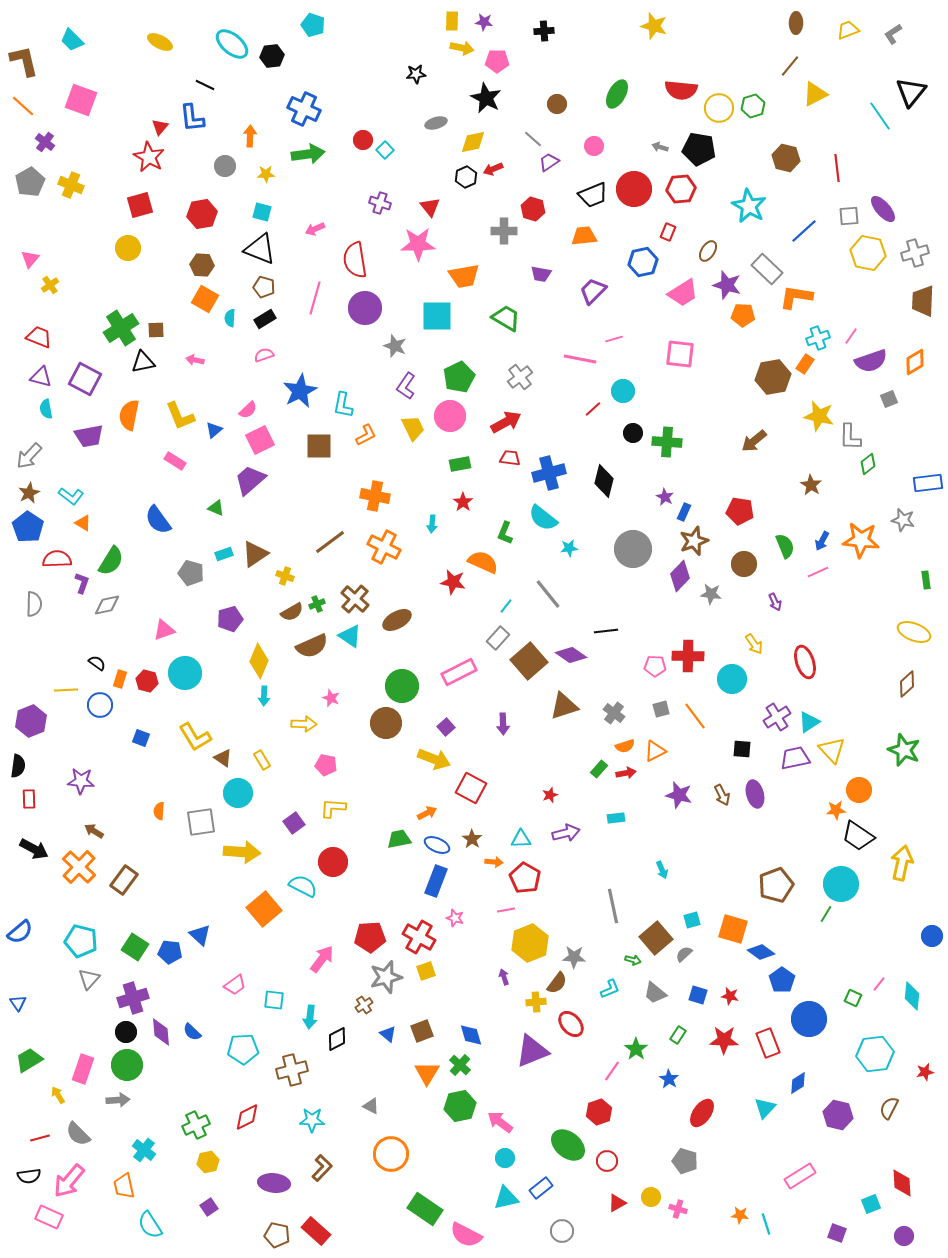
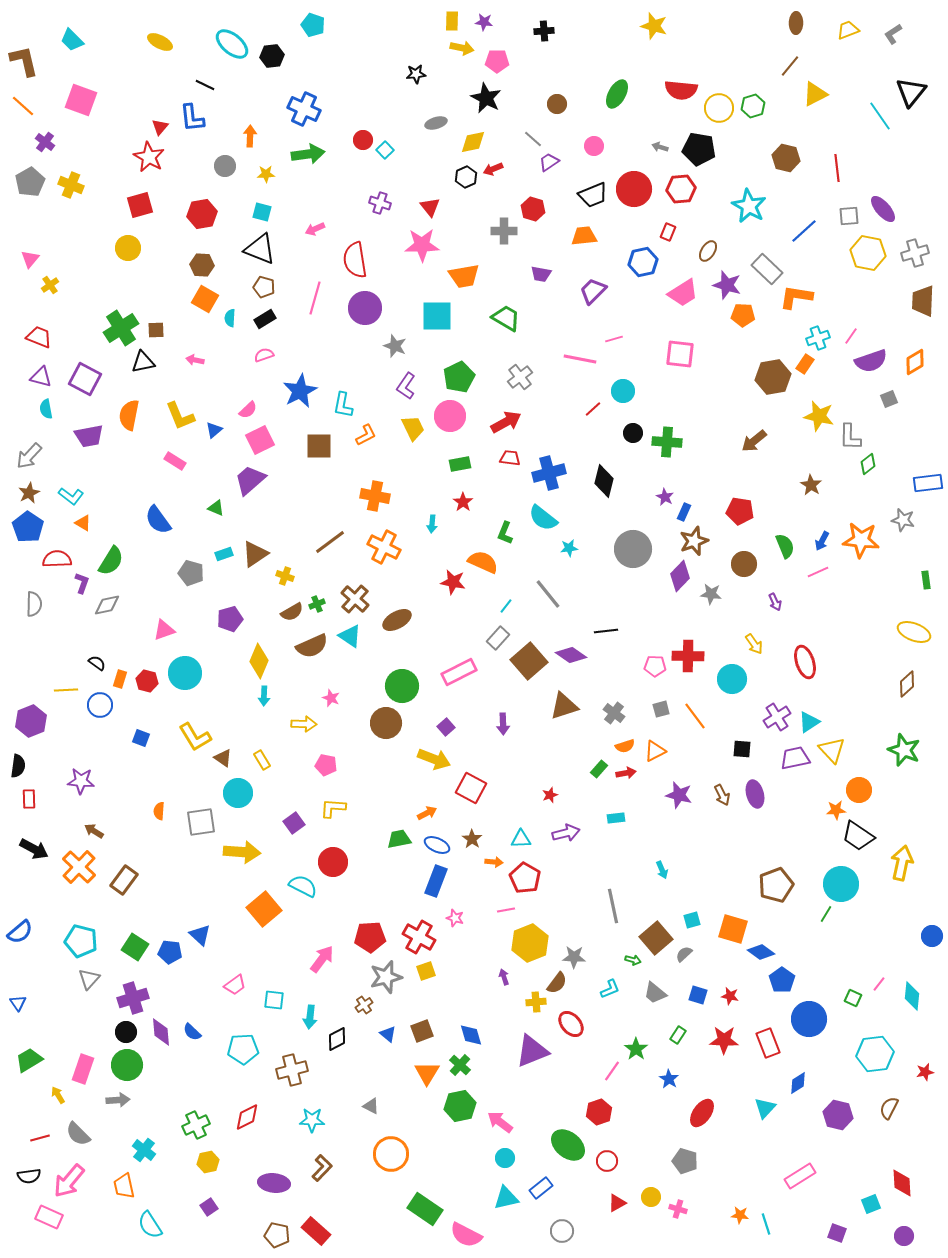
pink star at (418, 244): moved 4 px right, 1 px down
